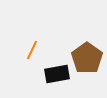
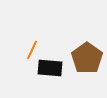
black rectangle: moved 7 px left, 6 px up; rotated 15 degrees clockwise
